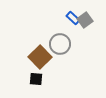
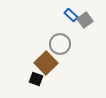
blue rectangle: moved 2 px left, 3 px up
brown square: moved 6 px right, 6 px down
black square: rotated 16 degrees clockwise
